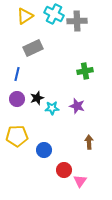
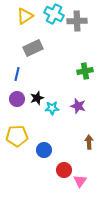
purple star: moved 1 px right
